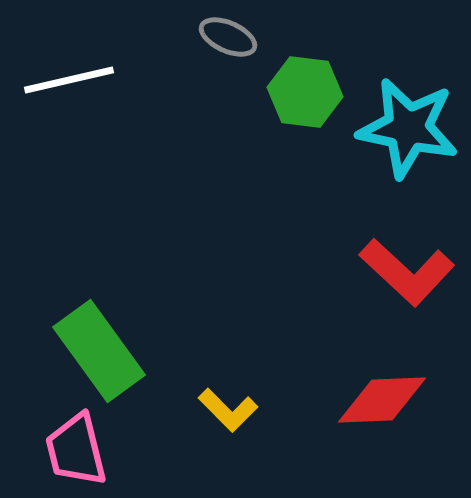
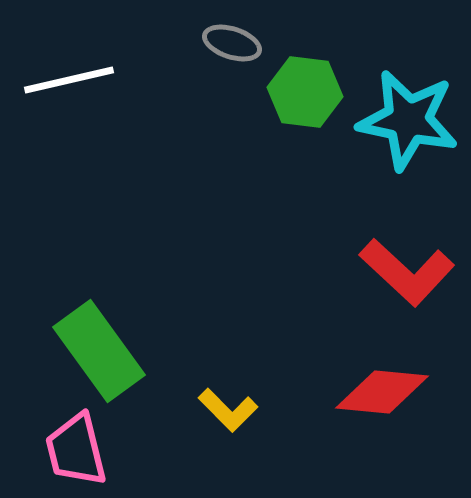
gray ellipse: moved 4 px right, 6 px down; rotated 6 degrees counterclockwise
cyan star: moved 8 px up
red diamond: moved 8 px up; rotated 8 degrees clockwise
